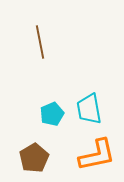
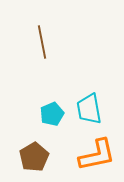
brown line: moved 2 px right
brown pentagon: moved 1 px up
